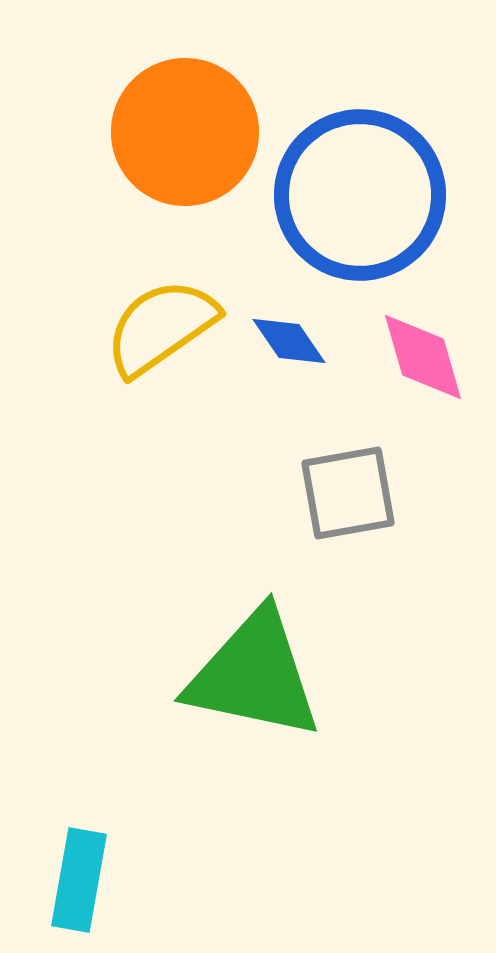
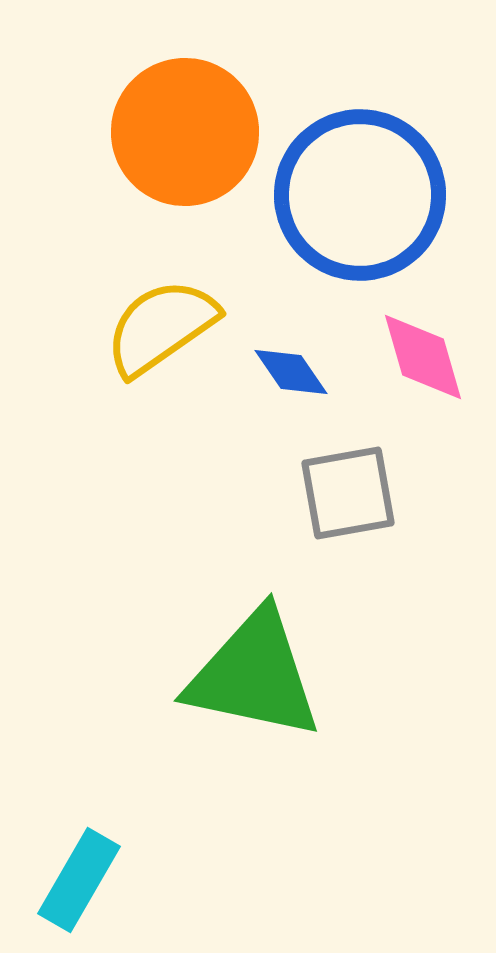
blue diamond: moved 2 px right, 31 px down
cyan rectangle: rotated 20 degrees clockwise
